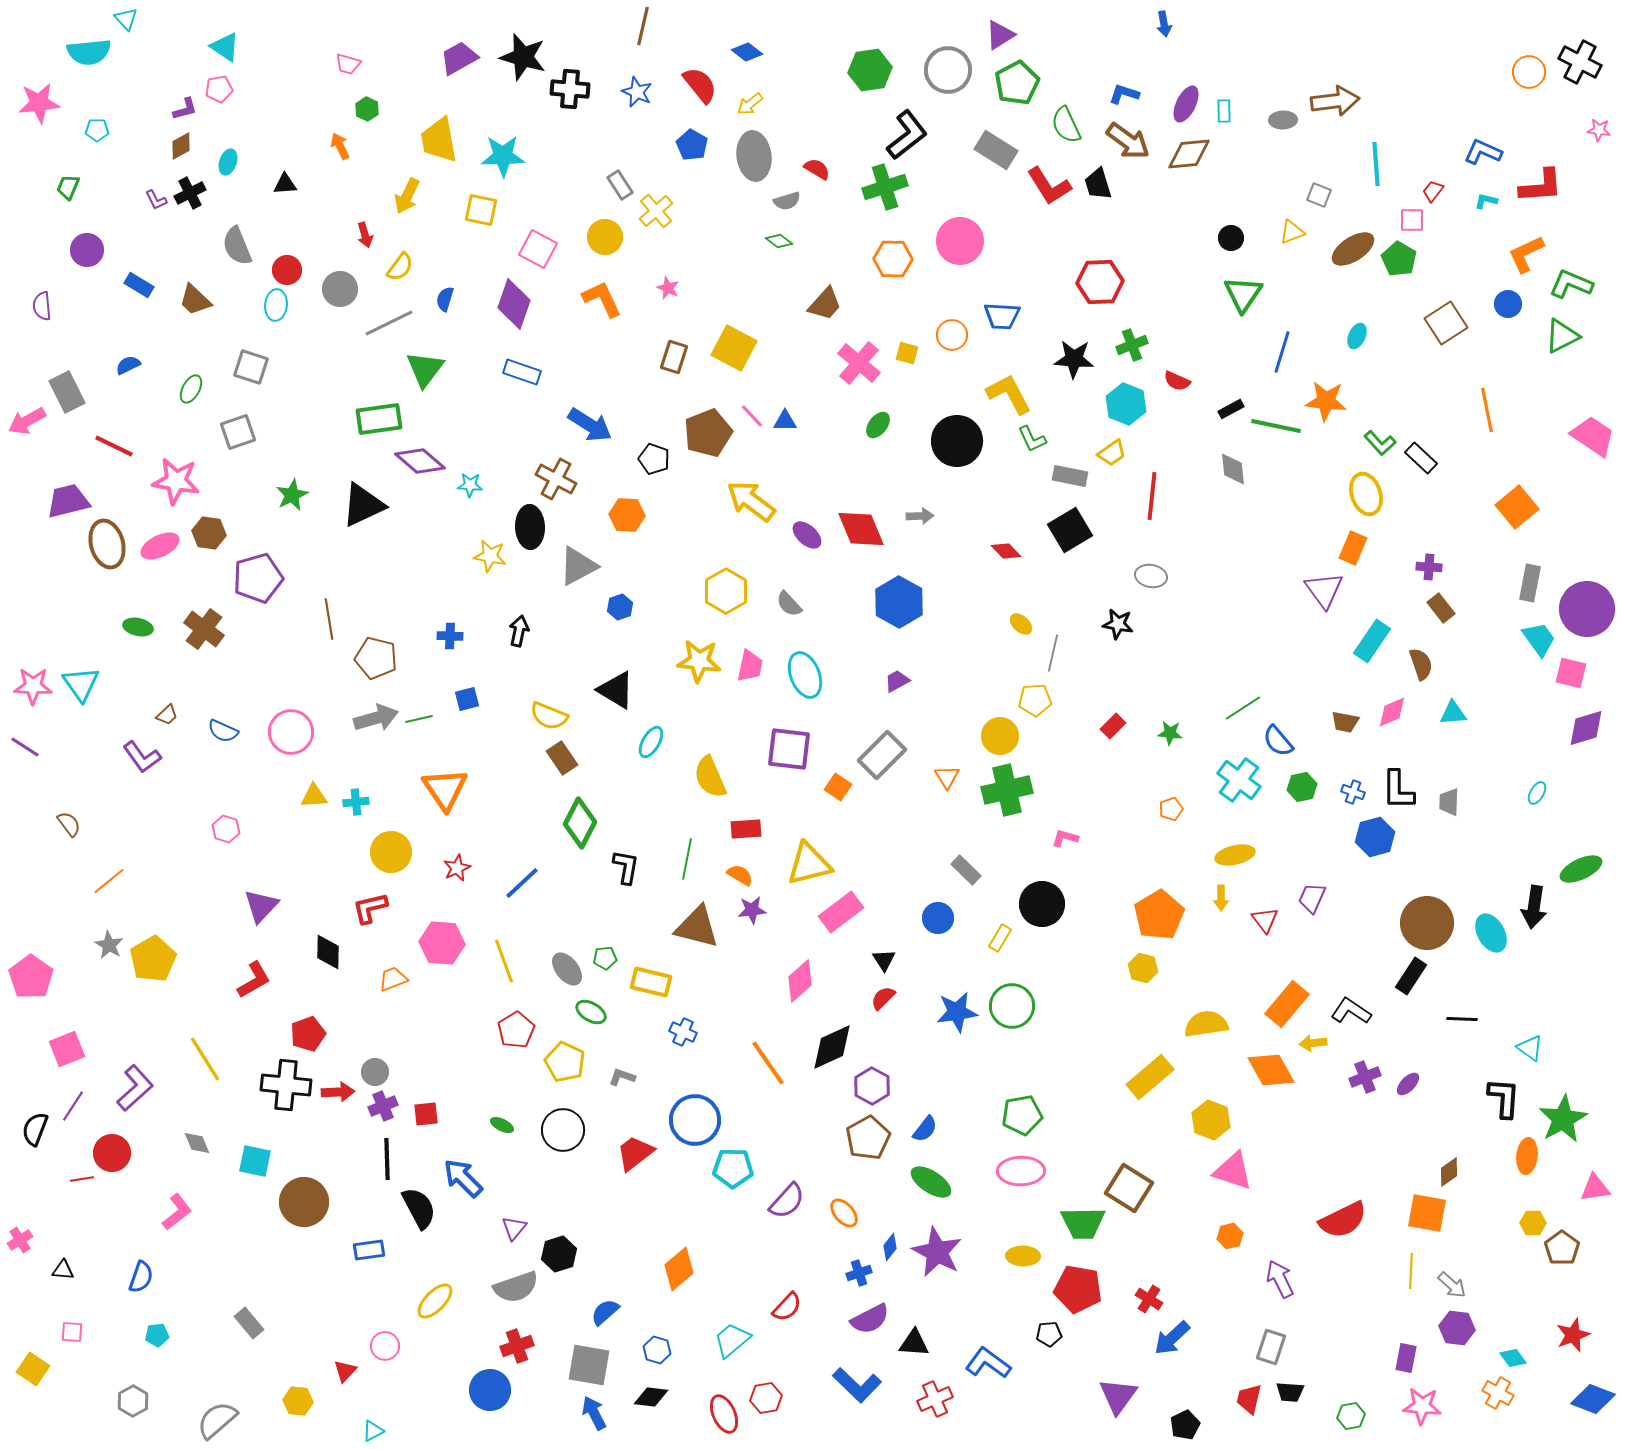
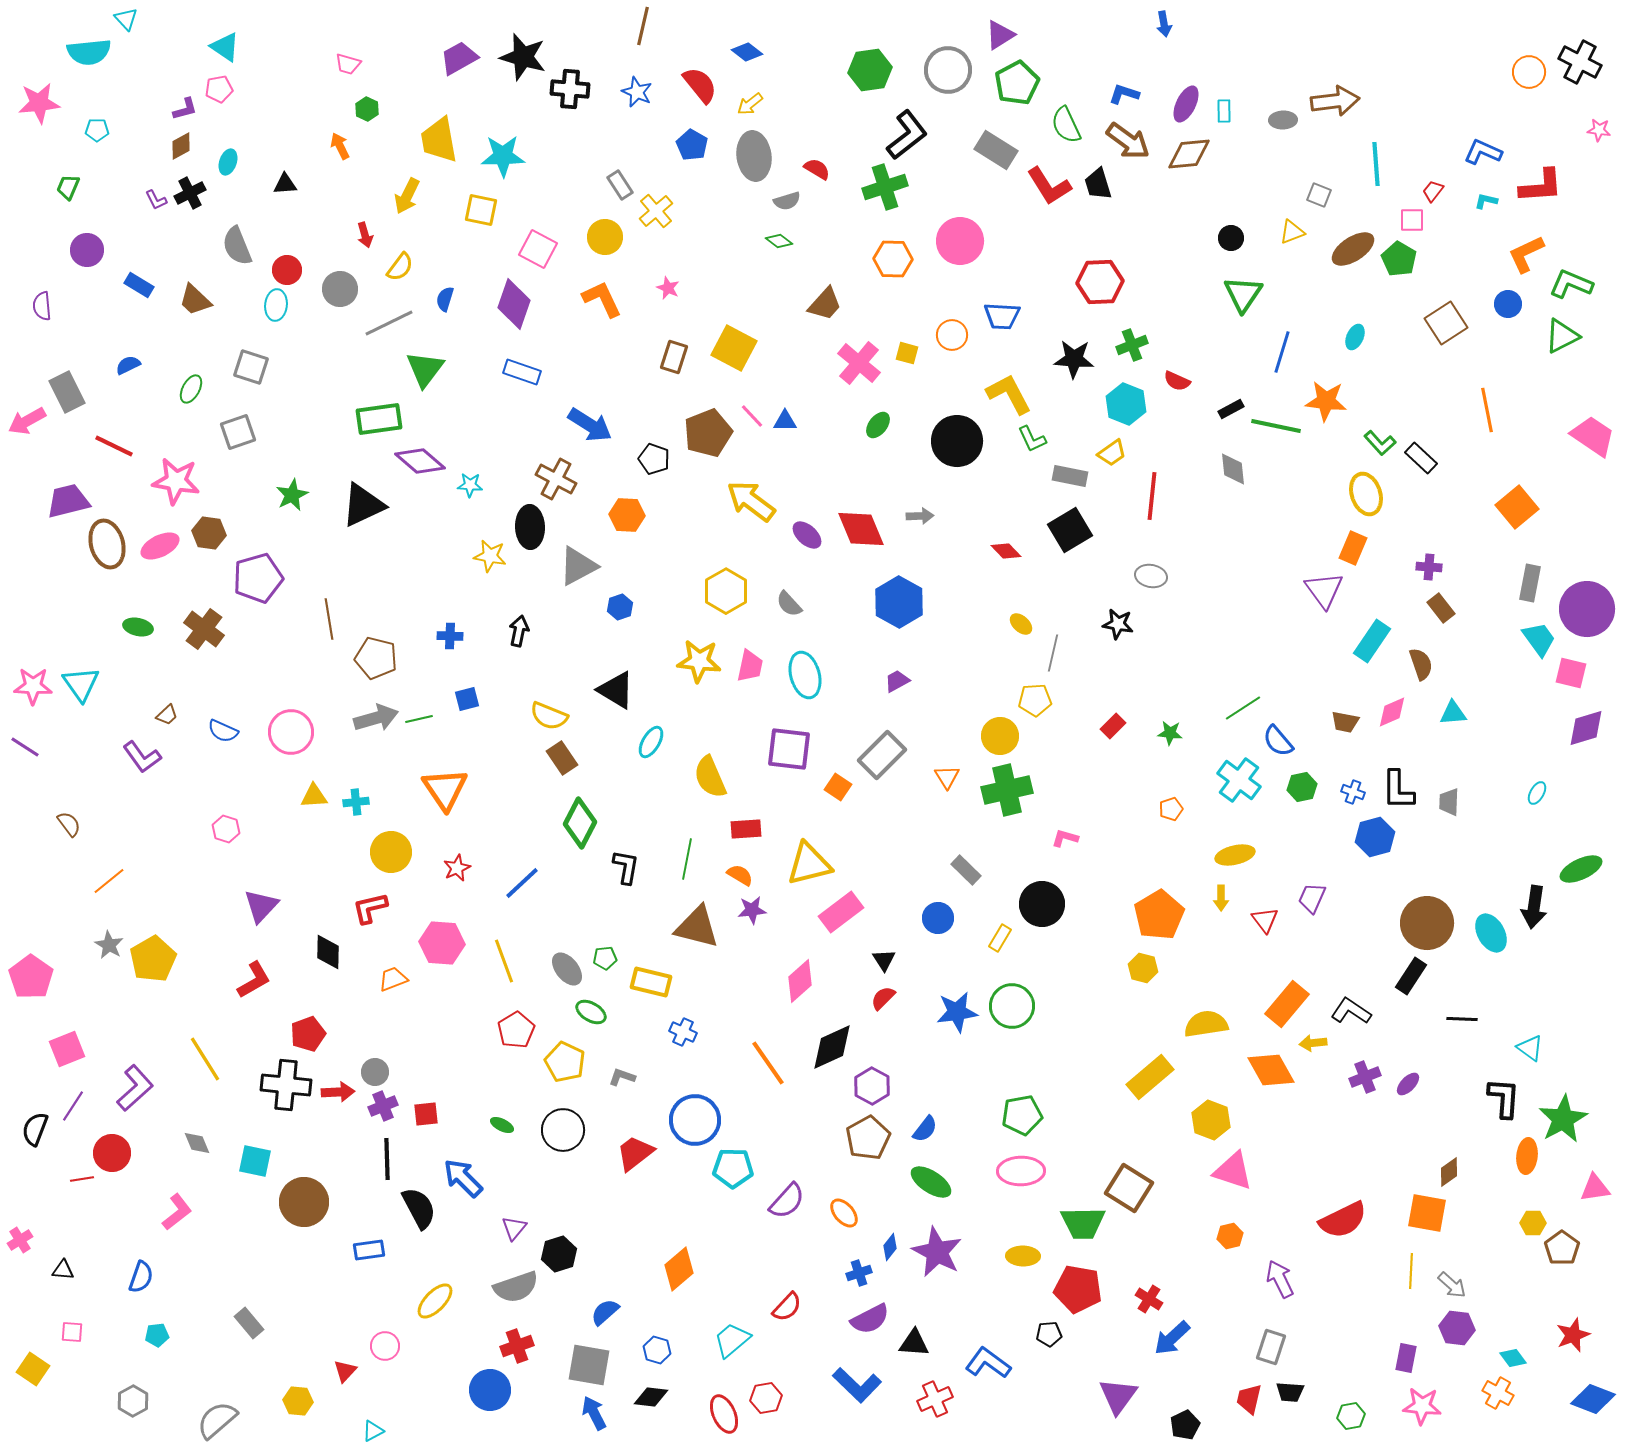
cyan ellipse at (1357, 336): moved 2 px left, 1 px down
cyan ellipse at (805, 675): rotated 6 degrees clockwise
